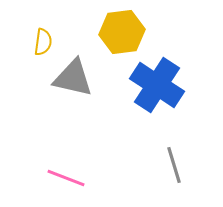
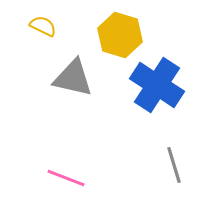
yellow hexagon: moved 2 px left, 3 px down; rotated 24 degrees clockwise
yellow semicircle: moved 16 px up; rotated 72 degrees counterclockwise
